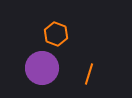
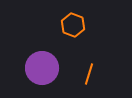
orange hexagon: moved 17 px right, 9 px up
